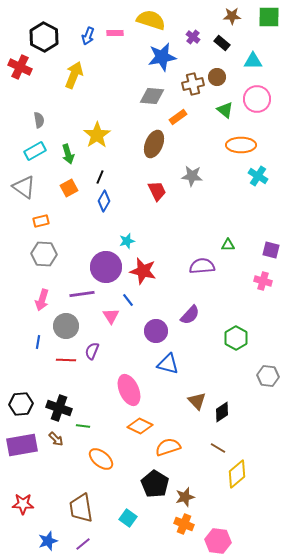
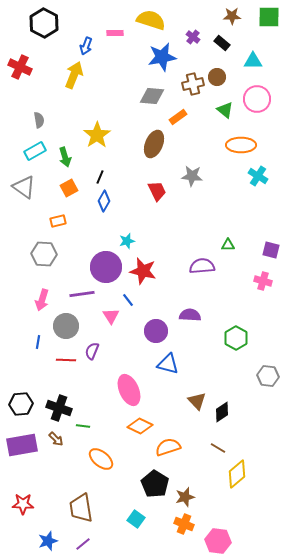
blue arrow at (88, 36): moved 2 px left, 10 px down
black hexagon at (44, 37): moved 14 px up
green arrow at (68, 154): moved 3 px left, 3 px down
orange rectangle at (41, 221): moved 17 px right
purple semicircle at (190, 315): rotated 130 degrees counterclockwise
cyan square at (128, 518): moved 8 px right, 1 px down
